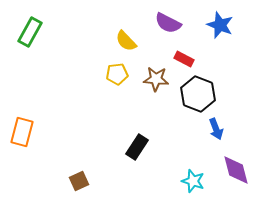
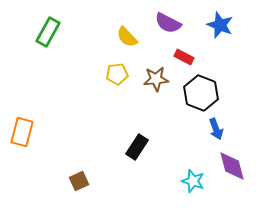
green rectangle: moved 18 px right
yellow semicircle: moved 1 px right, 4 px up
red rectangle: moved 2 px up
brown star: rotated 10 degrees counterclockwise
black hexagon: moved 3 px right, 1 px up
purple diamond: moved 4 px left, 4 px up
